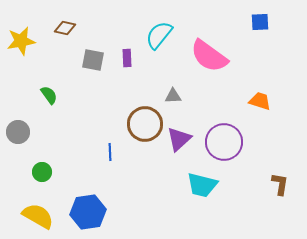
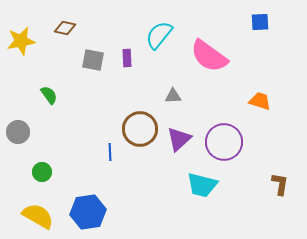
brown circle: moved 5 px left, 5 px down
